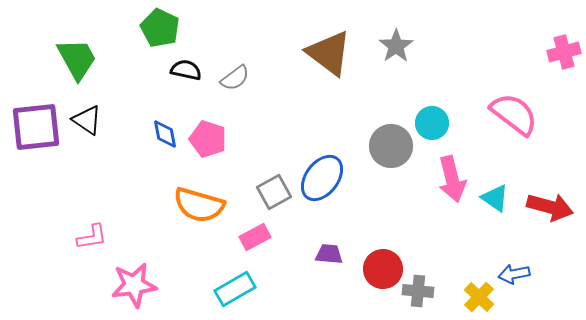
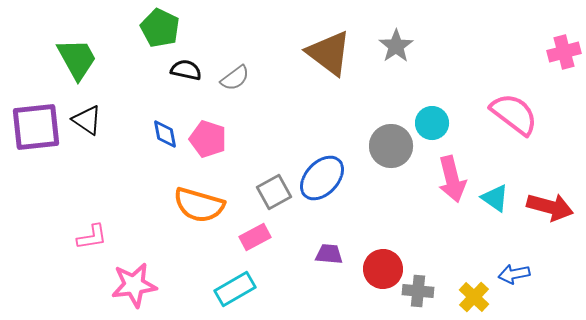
blue ellipse: rotated 6 degrees clockwise
yellow cross: moved 5 px left
